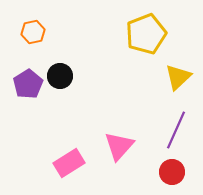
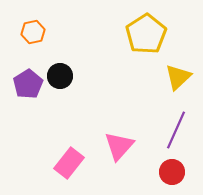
yellow pentagon: rotated 12 degrees counterclockwise
pink rectangle: rotated 20 degrees counterclockwise
